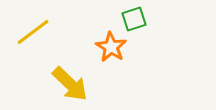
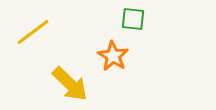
green square: moved 1 px left; rotated 25 degrees clockwise
orange star: moved 2 px right, 9 px down
